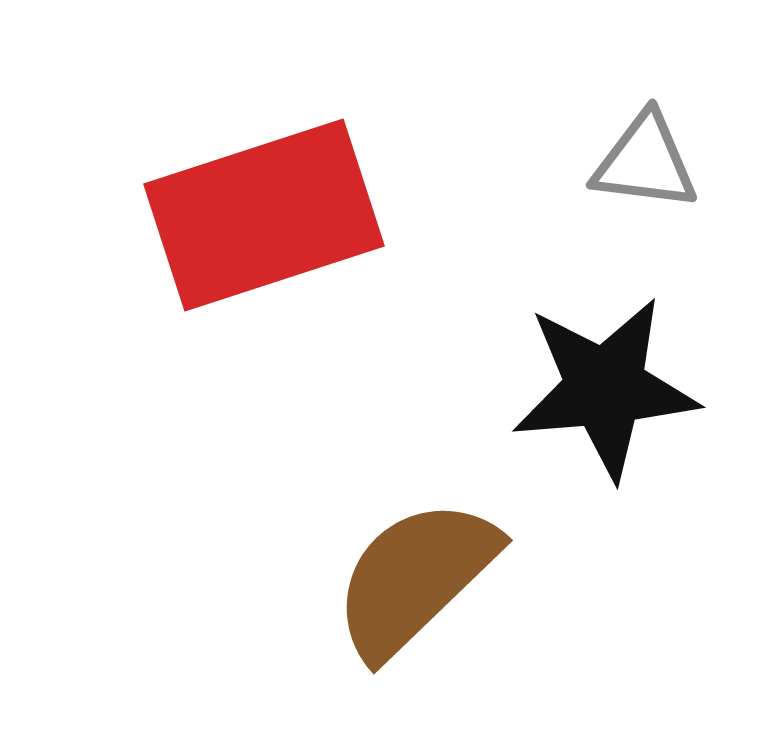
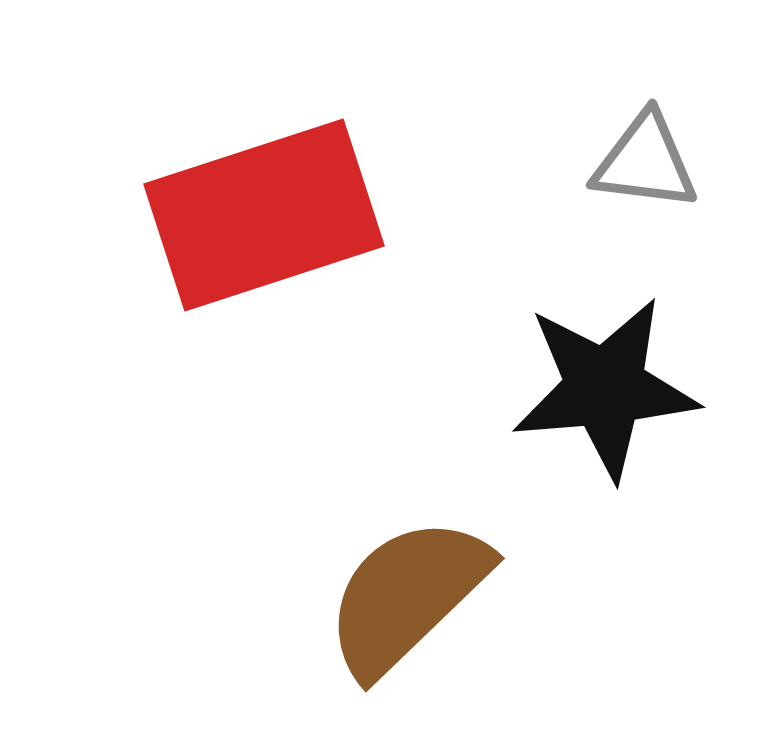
brown semicircle: moved 8 px left, 18 px down
